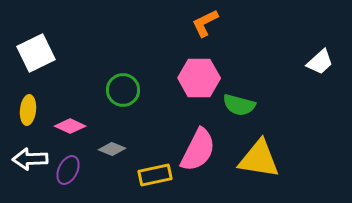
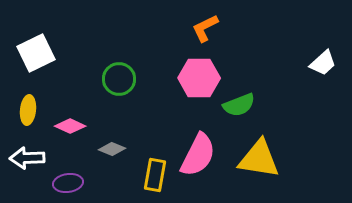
orange L-shape: moved 5 px down
white trapezoid: moved 3 px right, 1 px down
green circle: moved 4 px left, 11 px up
green semicircle: rotated 36 degrees counterclockwise
pink semicircle: moved 5 px down
white arrow: moved 3 px left, 1 px up
purple ellipse: moved 13 px down; rotated 56 degrees clockwise
yellow rectangle: rotated 68 degrees counterclockwise
